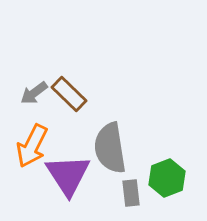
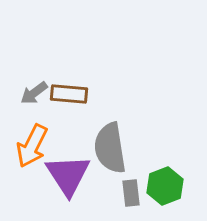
brown rectangle: rotated 39 degrees counterclockwise
green hexagon: moved 2 px left, 8 px down
